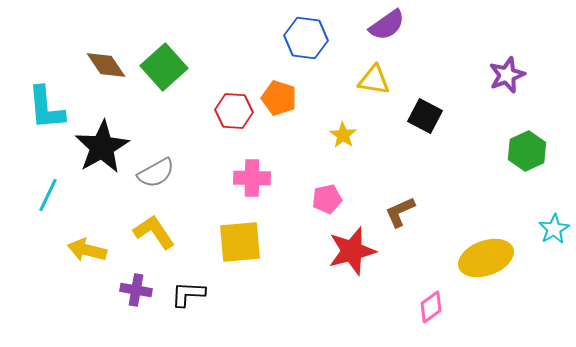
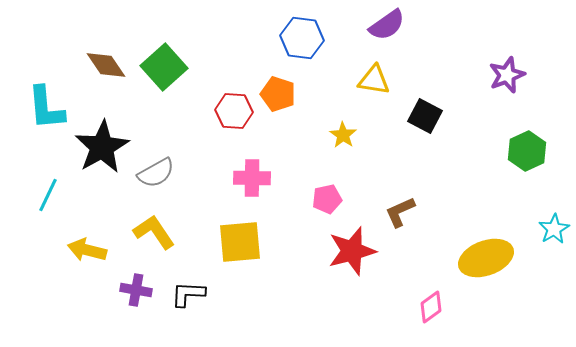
blue hexagon: moved 4 px left
orange pentagon: moved 1 px left, 4 px up
